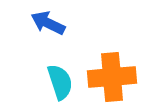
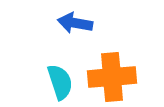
blue arrow: moved 27 px right; rotated 16 degrees counterclockwise
